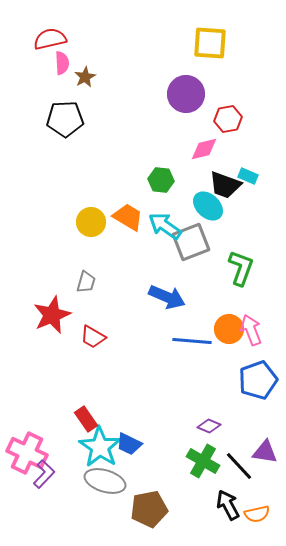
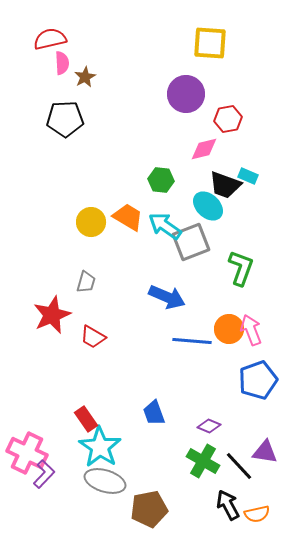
blue trapezoid: moved 25 px right, 31 px up; rotated 44 degrees clockwise
